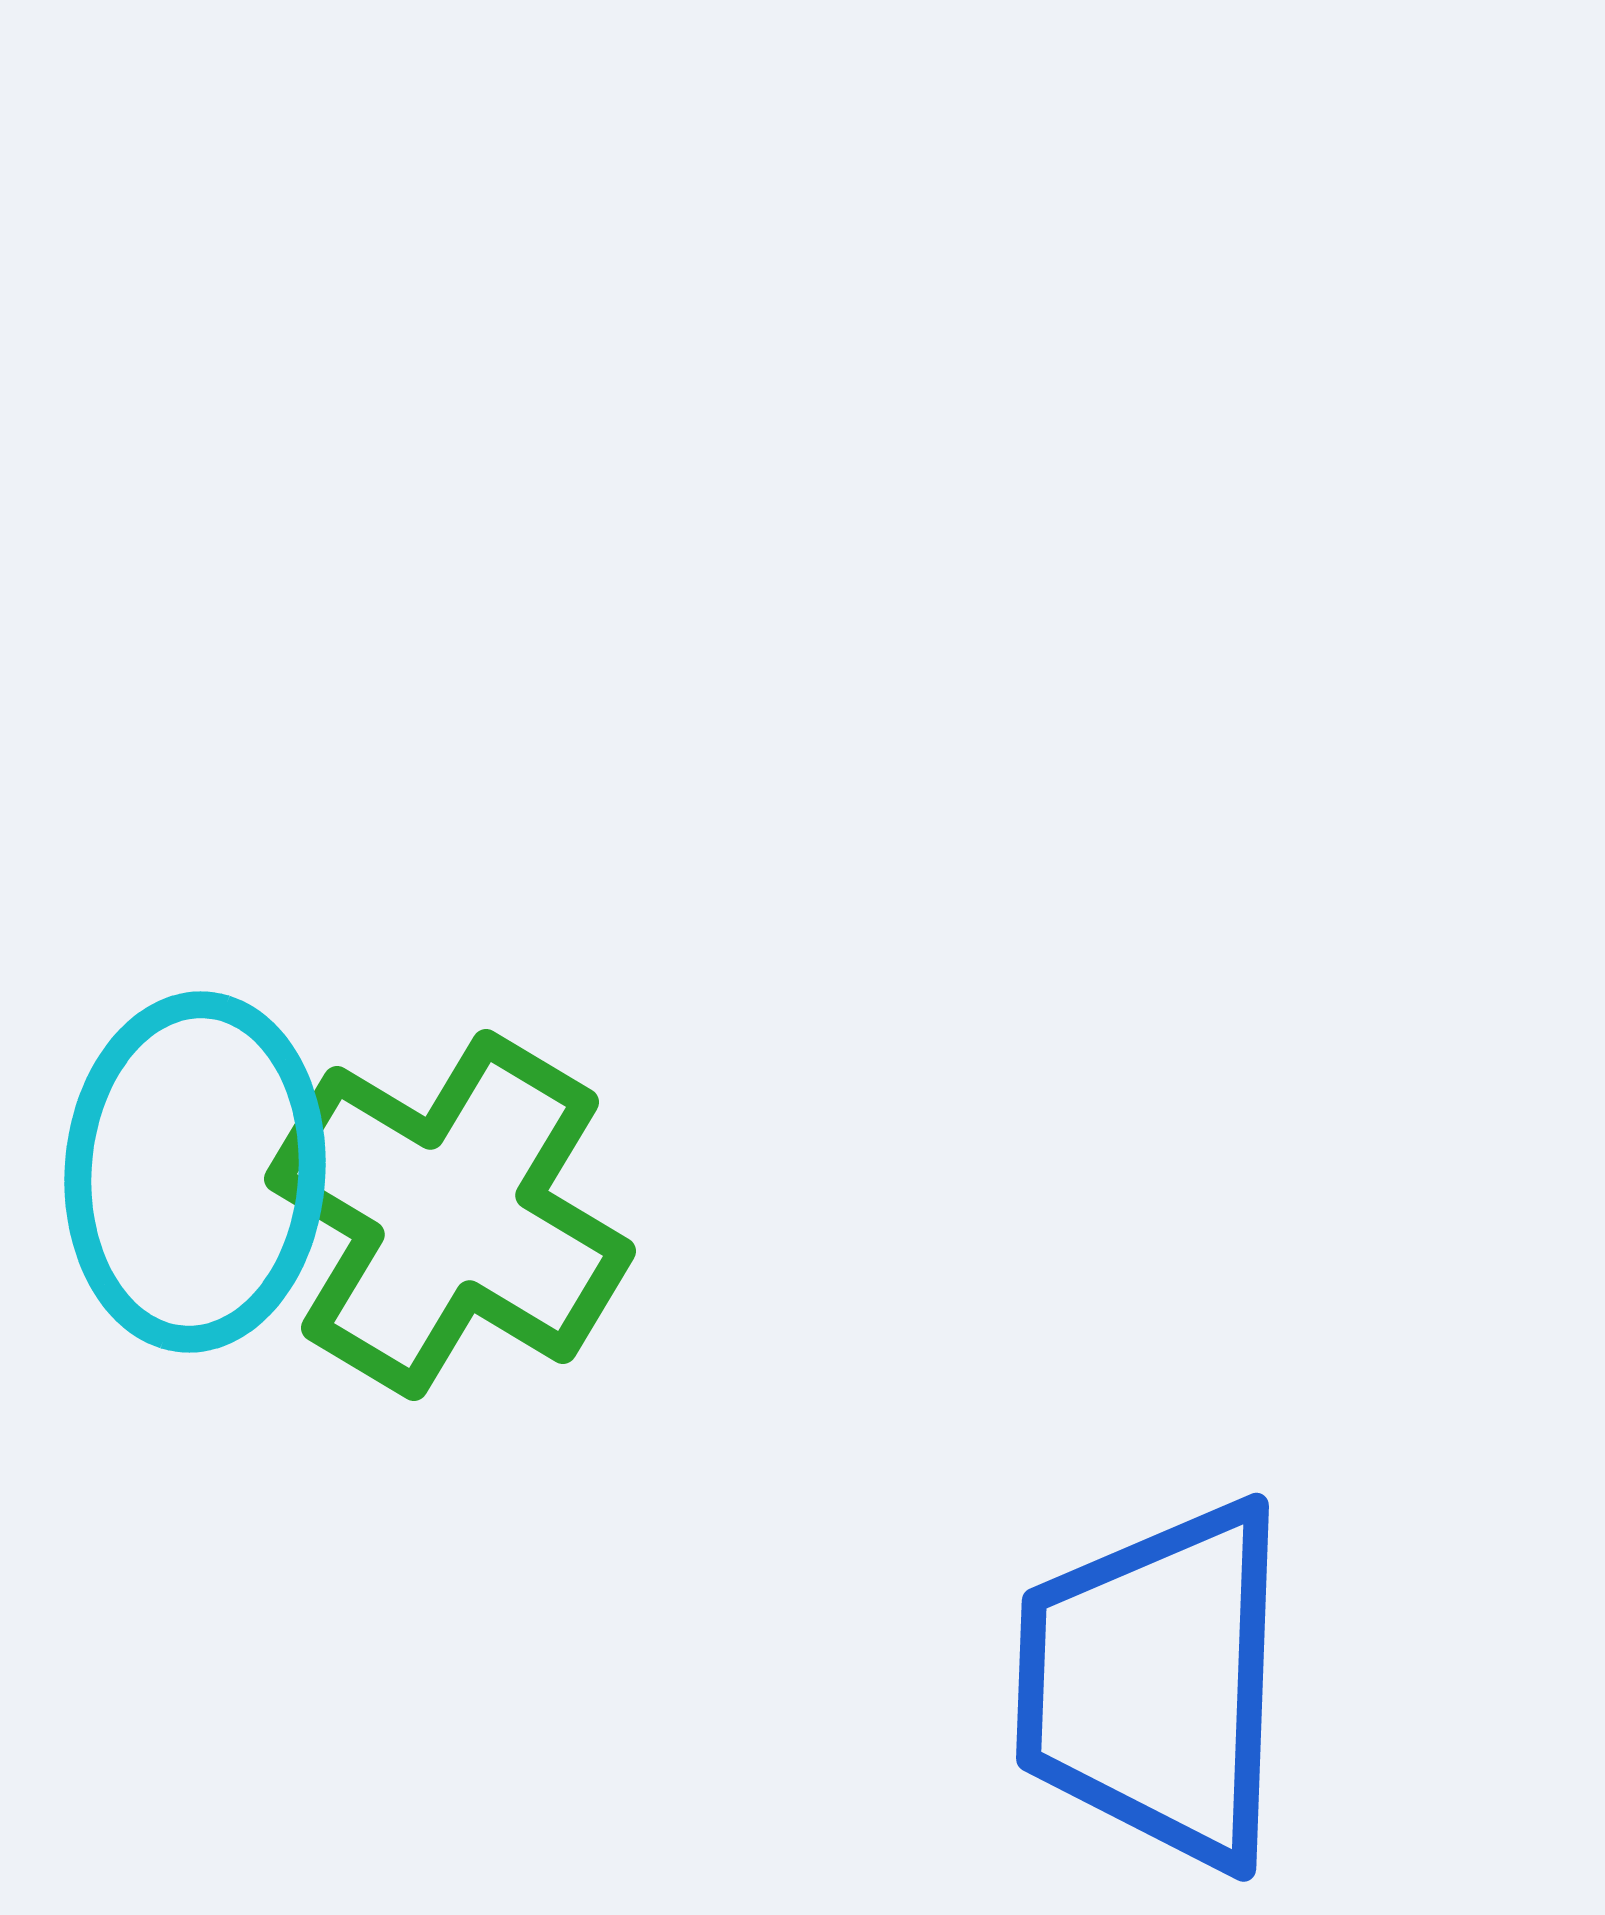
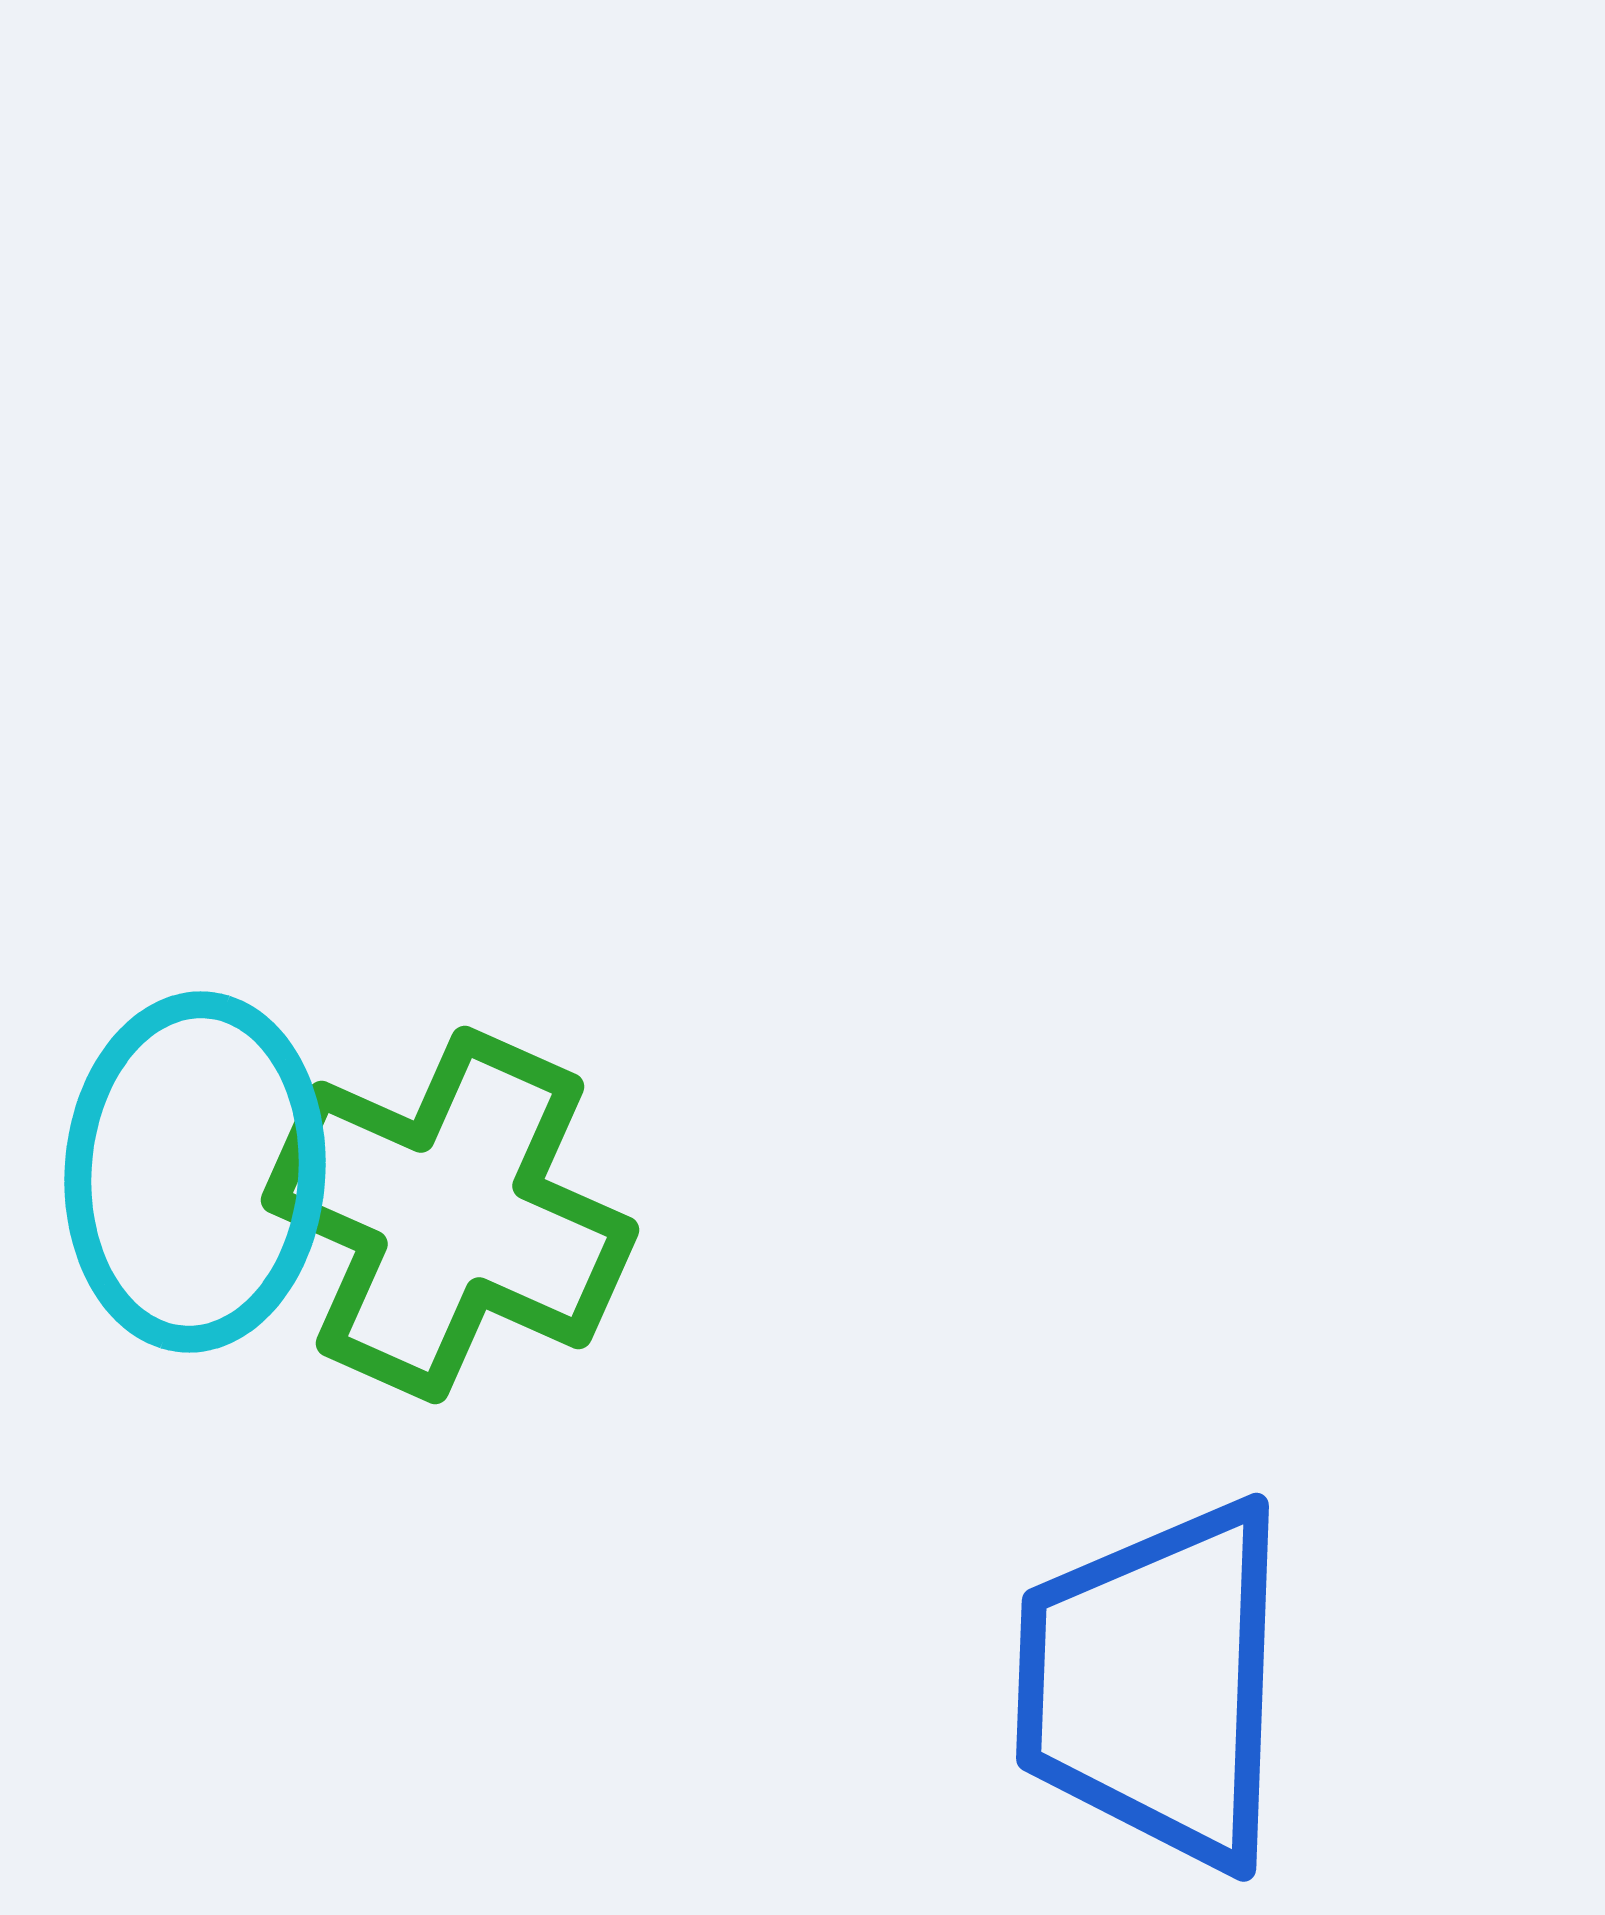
green cross: rotated 7 degrees counterclockwise
